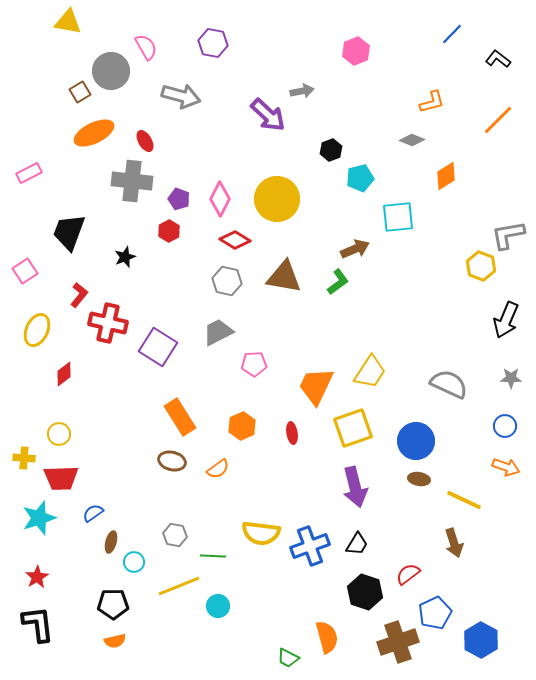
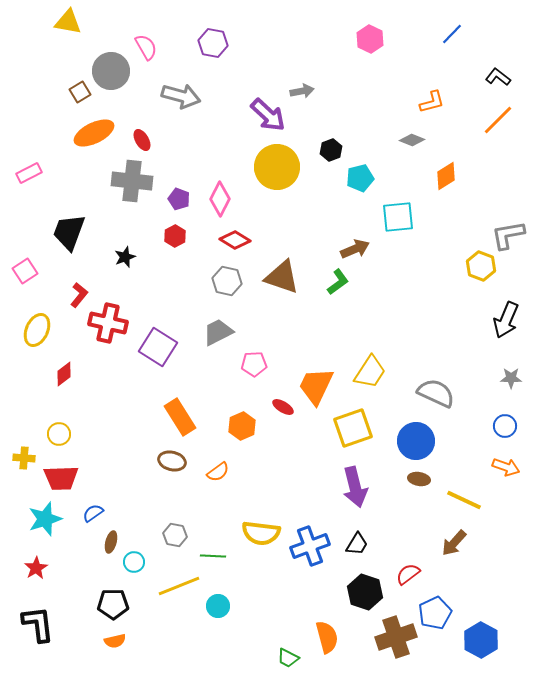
pink hexagon at (356, 51): moved 14 px right, 12 px up; rotated 12 degrees counterclockwise
black L-shape at (498, 59): moved 18 px down
red ellipse at (145, 141): moved 3 px left, 1 px up
yellow circle at (277, 199): moved 32 px up
red hexagon at (169, 231): moved 6 px right, 5 px down
brown triangle at (284, 277): moved 2 px left; rotated 9 degrees clockwise
gray semicircle at (449, 384): moved 13 px left, 9 px down
red ellipse at (292, 433): moved 9 px left, 26 px up; rotated 50 degrees counterclockwise
orange semicircle at (218, 469): moved 3 px down
cyan star at (39, 518): moved 6 px right, 1 px down
brown arrow at (454, 543): rotated 60 degrees clockwise
red star at (37, 577): moved 1 px left, 9 px up
brown cross at (398, 642): moved 2 px left, 5 px up
